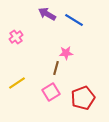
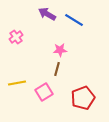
pink star: moved 6 px left, 3 px up
brown line: moved 1 px right, 1 px down
yellow line: rotated 24 degrees clockwise
pink square: moved 7 px left
